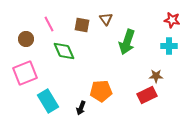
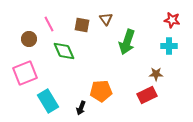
brown circle: moved 3 px right
brown star: moved 2 px up
